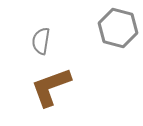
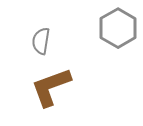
gray hexagon: rotated 15 degrees clockwise
